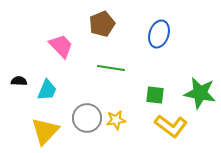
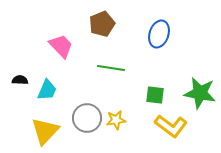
black semicircle: moved 1 px right, 1 px up
